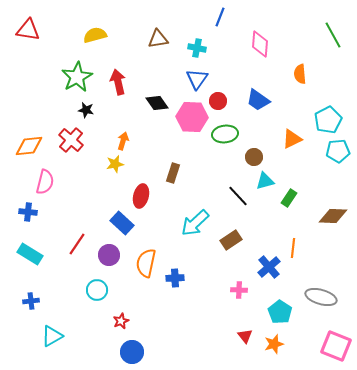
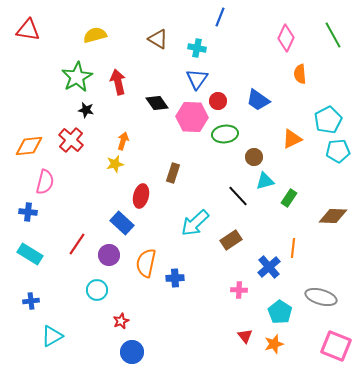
brown triangle at (158, 39): rotated 40 degrees clockwise
pink diamond at (260, 44): moved 26 px right, 6 px up; rotated 20 degrees clockwise
